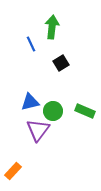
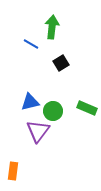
blue line: rotated 35 degrees counterclockwise
green rectangle: moved 2 px right, 3 px up
purple triangle: moved 1 px down
orange rectangle: rotated 36 degrees counterclockwise
